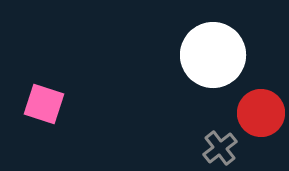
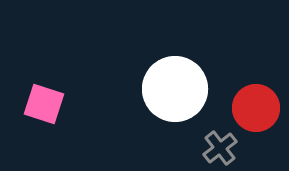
white circle: moved 38 px left, 34 px down
red circle: moved 5 px left, 5 px up
